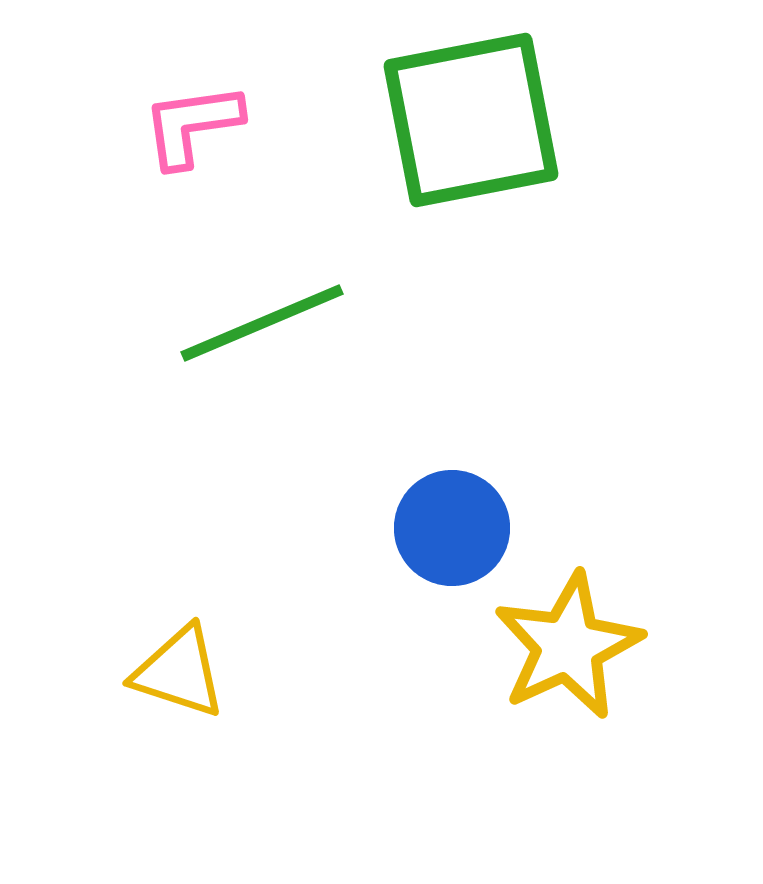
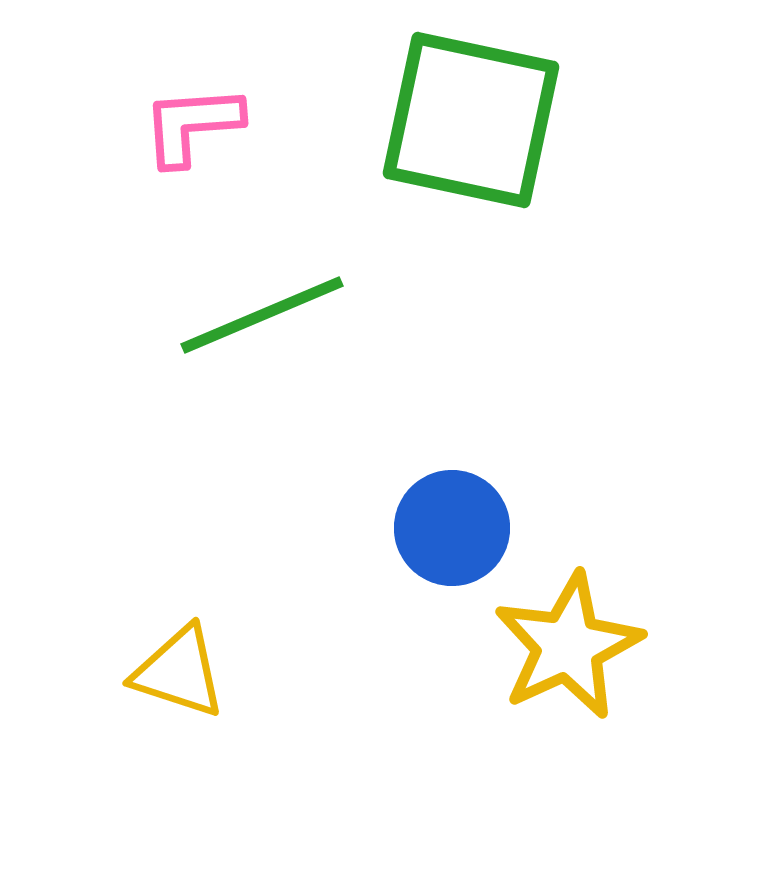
green square: rotated 23 degrees clockwise
pink L-shape: rotated 4 degrees clockwise
green line: moved 8 px up
